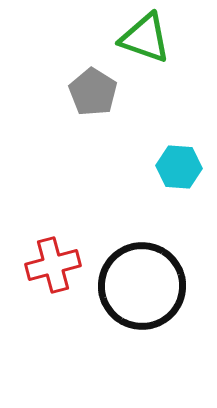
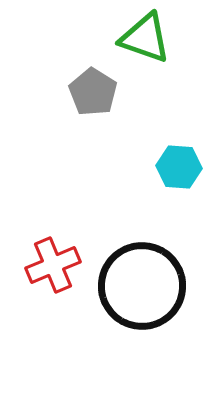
red cross: rotated 8 degrees counterclockwise
